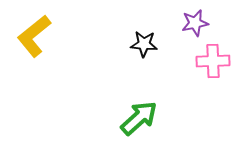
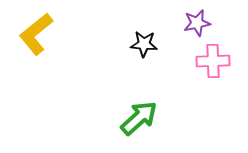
purple star: moved 2 px right
yellow L-shape: moved 2 px right, 2 px up
